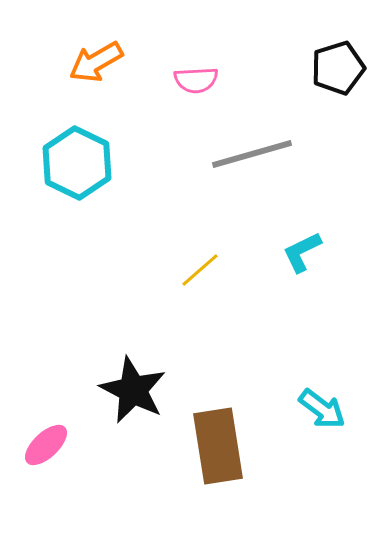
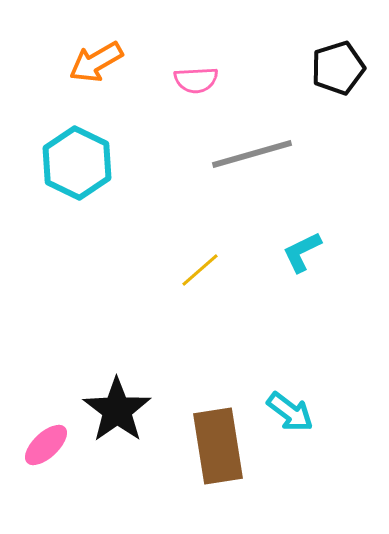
black star: moved 16 px left, 20 px down; rotated 10 degrees clockwise
cyan arrow: moved 32 px left, 3 px down
